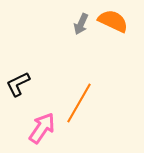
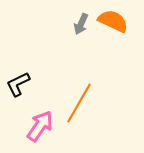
pink arrow: moved 2 px left, 2 px up
